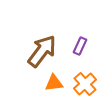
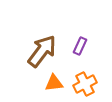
orange cross: rotated 15 degrees clockwise
